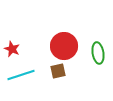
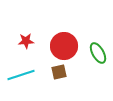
red star: moved 14 px right, 8 px up; rotated 28 degrees counterclockwise
green ellipse: rotated 20 degrees counterclockwise
brown square: moved 1 px right, 1 px down
